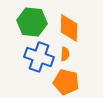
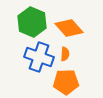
green hexagon: rotated 16 degrees clockwise
orange diamond: rotated 44 degrees counterclockwise
orange pentagon: rotated 15 degrees counterclockwise
